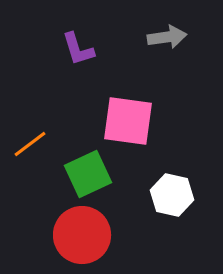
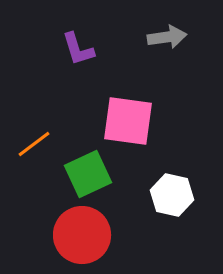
orange line: moved 4 px right
